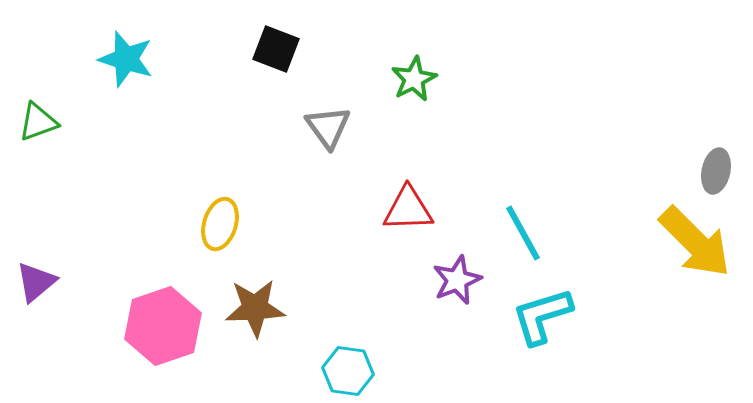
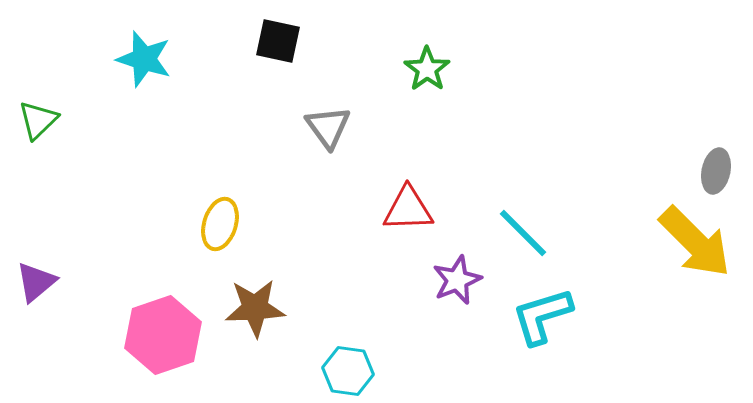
black square: moved 2 px right, 8 px up; rotated 9 degrees counterclockwise
cyan star: moved 18 px right
green star: moved 13 px right, 10 px up; rotated 9 degrees counterclockwise
green triangle: moved 2 px up; rotated 24 degrees counterclockwise
cyan line: rotated 16 degrees counterclockwise
pink hexagon: moved 9 px down
